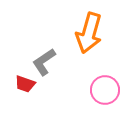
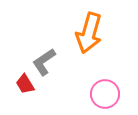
red trapezoid: rotated 40 degrees clockwise
pink circle: moved 4 px down
